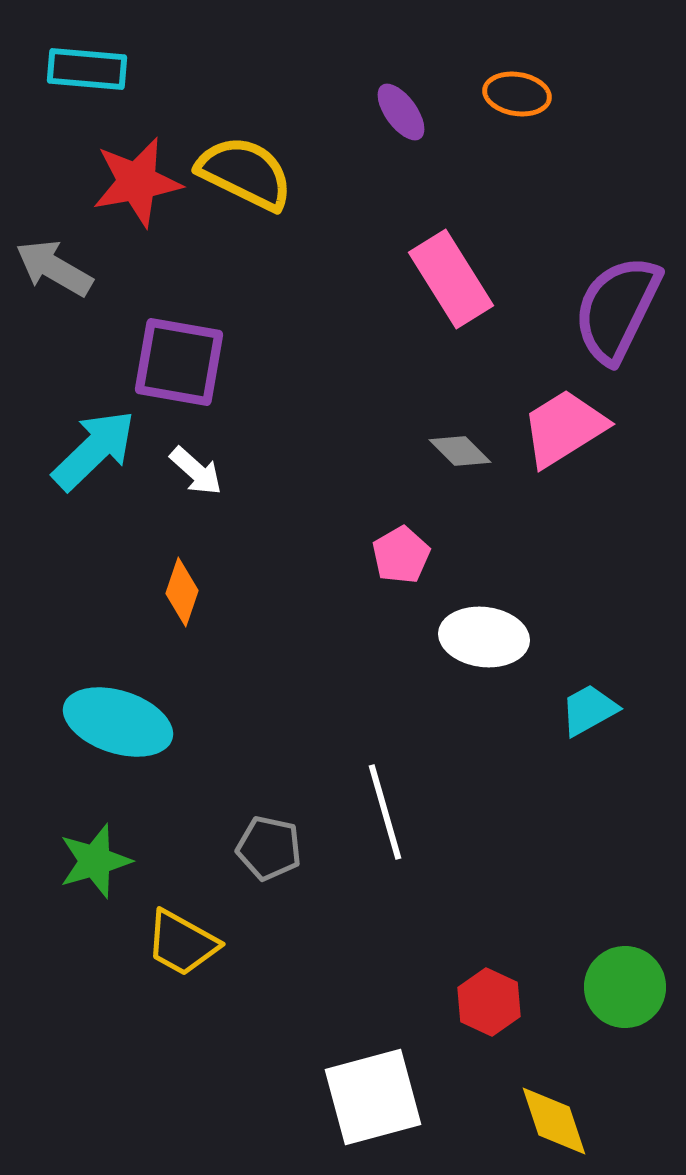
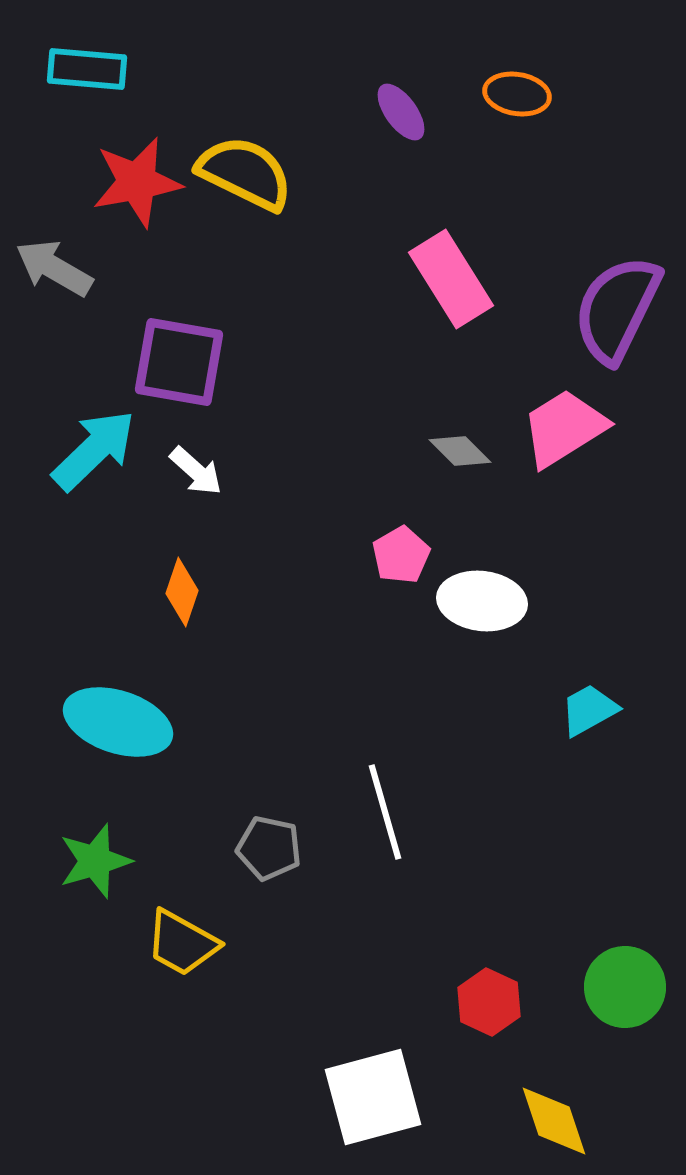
white ellipse: moved 2 px left, 36 px up
